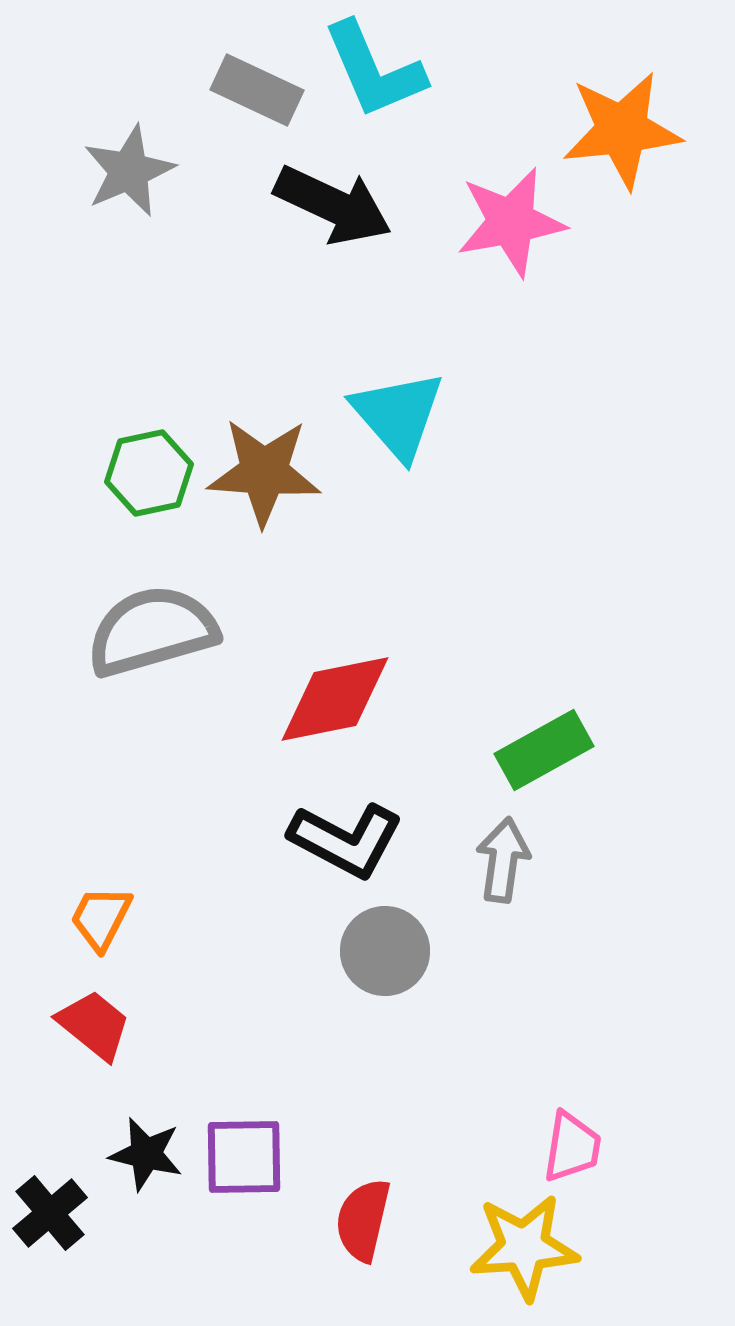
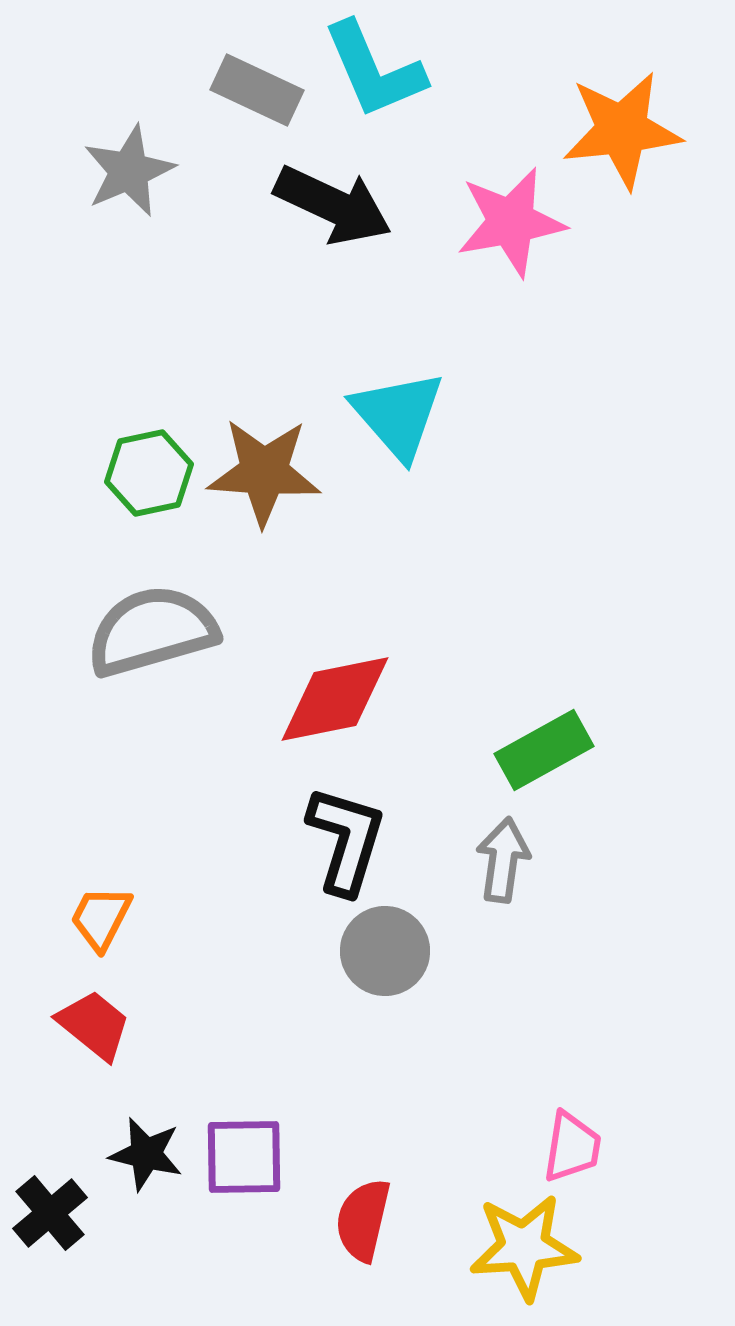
black L-shape: rotated 101 degrees counterclockwise
